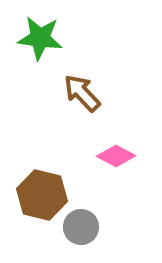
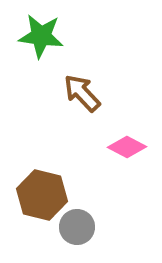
green star: moved 1 px right, 2 px up
pink diamond: moved 11 px right, 9 px up
gray circle: moved 4 px left
